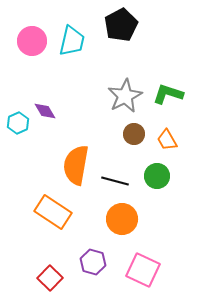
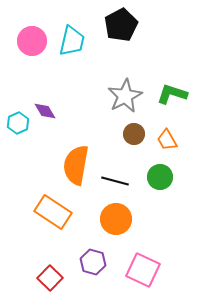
green L-shape: moved 4 px right
green circle: moved 3 px right, 1 px down
orange circle: moved 6 px left
